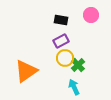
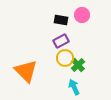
pink circle: moved 9 px left
orange triangle: rotated 40 degrees counterclockwise
